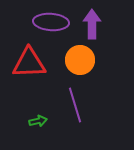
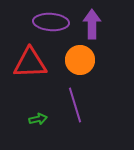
red triangle: moved 1 px right
green arrow: moved 2 px up
